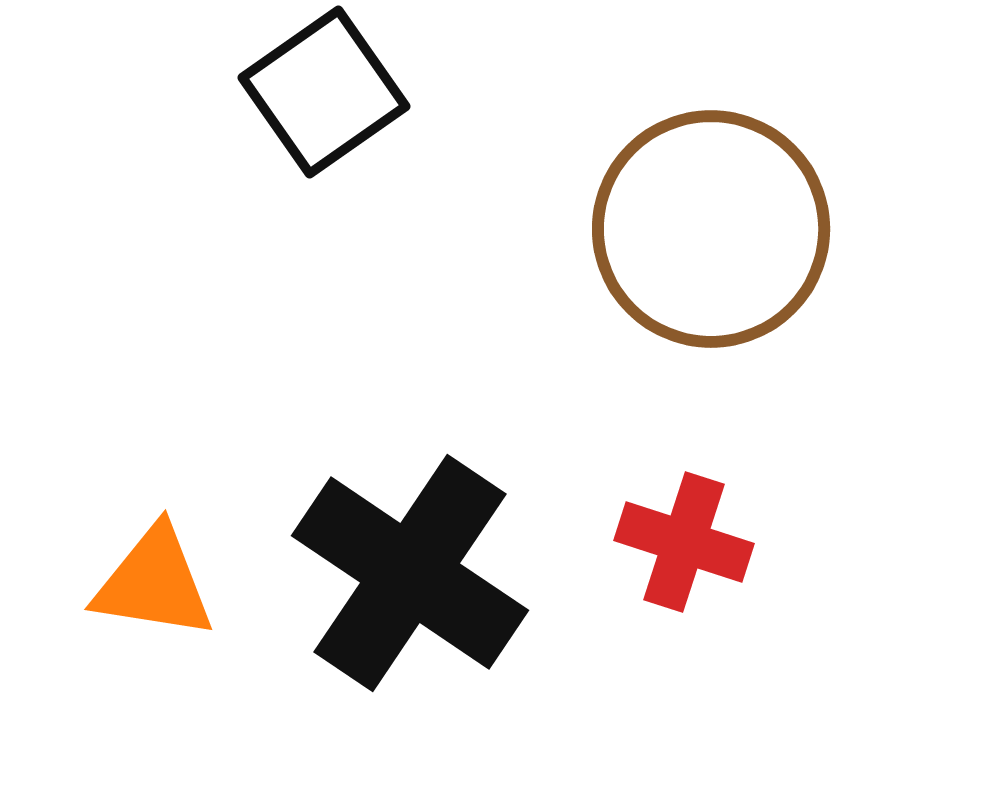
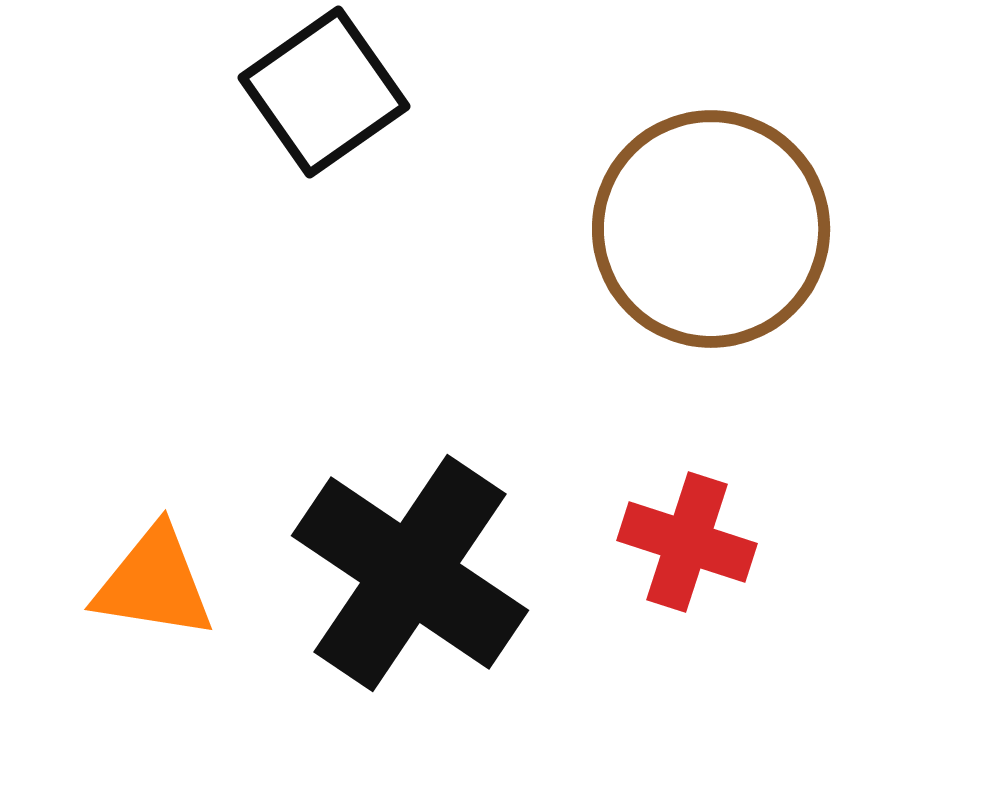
red cross: moved 3 px right
